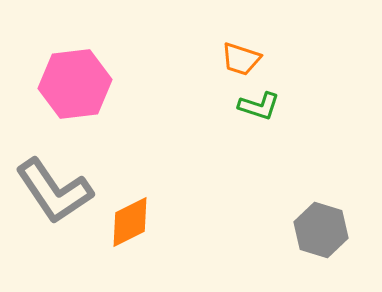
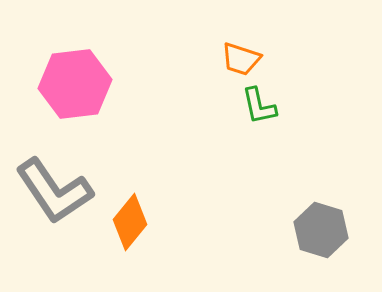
green L-shape: rotated 60 degrees clockwise
orange diamond: rotated 24 degrees counterclockwise
